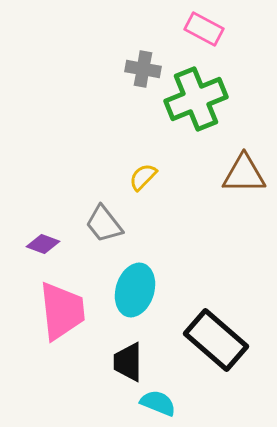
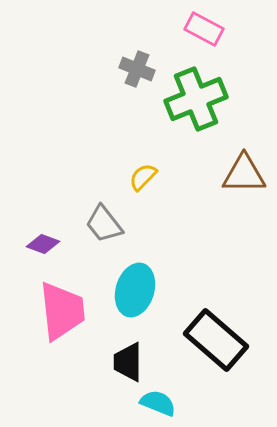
gray cross: moved 6 px left; rotated 12 degrees clockwise
